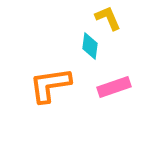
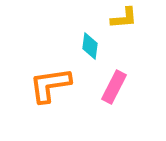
yellow L-shape: moved 16 px right; rotated 108 degrees clockwise
pink rectangle: rotated 44 degrees counterclockwise
